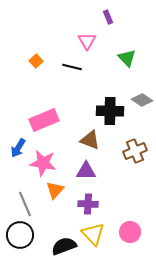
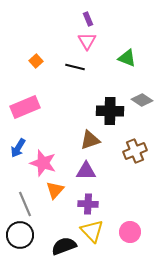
purple rectangle: moved 20 px left, 2 px down
green triangle: rotated 24 degrees counterclockwise
black line: moved 3 px right
pink rectangle: moved 19 px left, 13 px up
brown triangle: rotated 40 degrees counterclockwise
pink star: rotated 8 degrees clockwise
yellow triangle: moved 1 px left, 3 px up
